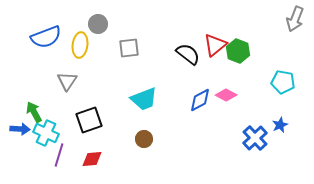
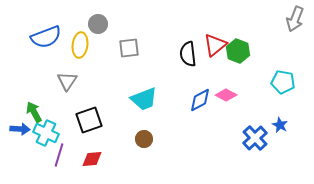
black semicircle: rotated 135 degrees counterclockwise
blue star: rotated 21 degrees counterclockwise
